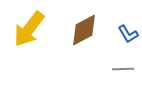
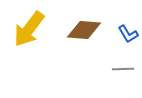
brown diamond: rotated 32 degrees clockwise
